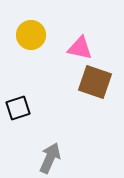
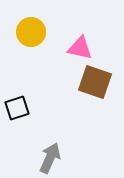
yellow circle: moved 3 px up
black square: moved 1 px left
